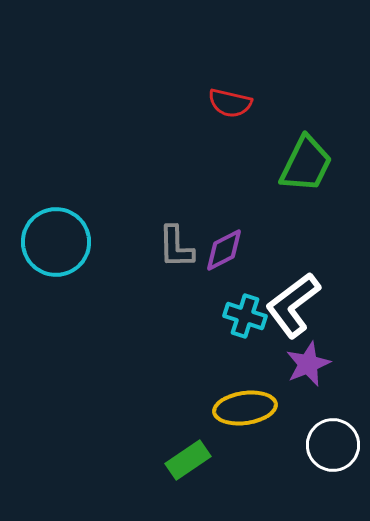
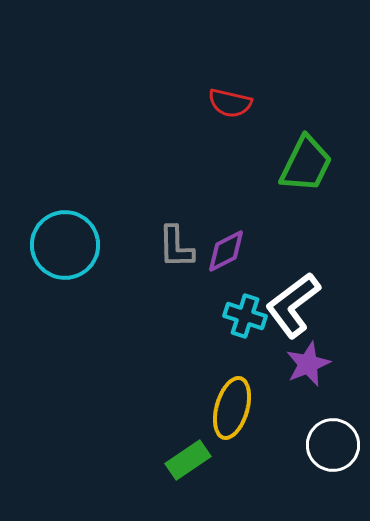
cyan circle: moved 9 px right, 3 px down
purple diamond: moved 2 px right, 1 px down
yellow ellipse: moved 13 px left; rotated 66 degrees counterclockwise
